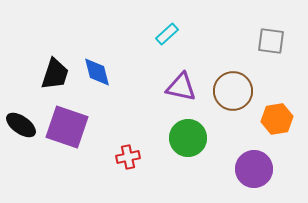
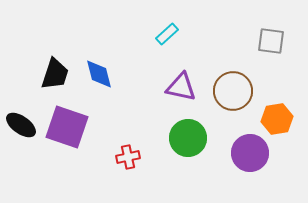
blue diamond: moved 2 px right, 2 px down
purple circle: moved 4 px left, 16 px up
